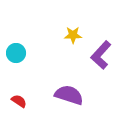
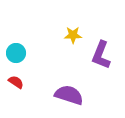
purple L-shape: rotated 20 degrees counterclockwise
red semicircle: moved 3 px left, 19 px up
